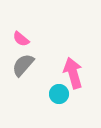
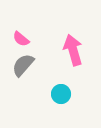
pink arrow: moved 23 px up
cyan circle: moved 2 px right
